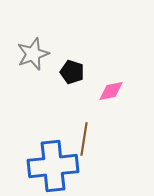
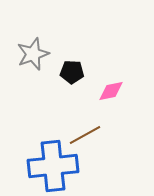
black pentagon: rotated 15 degrees counterclockwise
brown line: moved 1 px right, 4 px up; rotated 52 degrees clockwise
